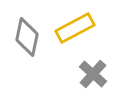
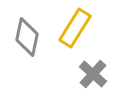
yellow rectangle: rotated 30 degrees counterclockwise
